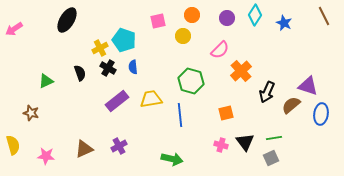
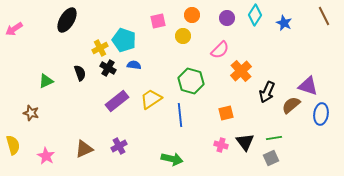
blue semicircle: moved 1 px right, 2 px up; rotated 104 degrees clockwise
yellow trapezoid: rotated 25 degrees counterclockwise
pink star: rotated 24 degrees clockwise
